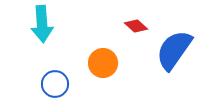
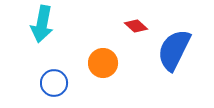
cyan arrow: rotated 15 degrees clockwise
blue semicircle: rotated 9 degrees counterclockwise
blue circle: moved 1 px left, 1 px up
